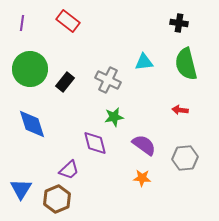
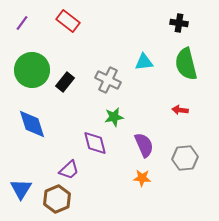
purple line: rotated 28 degrees clockwise
green circle: moved 2 px right, 1 px down
purple semicircle: rotated 30 degrees clockwise
